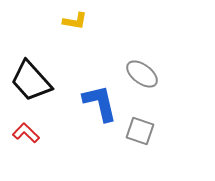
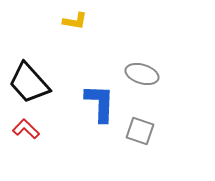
gray ellipse: rotated 20 degrees counterclockwise
black trapezoid: moved 2 px left, 2 px down
blue L-shape: rotated 15 degrees clockwise
red L-shape: moved 4 px up
